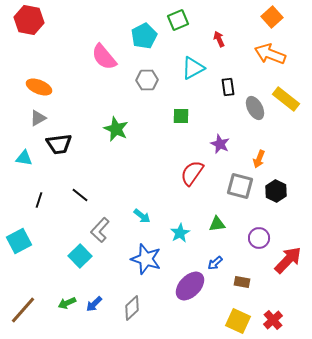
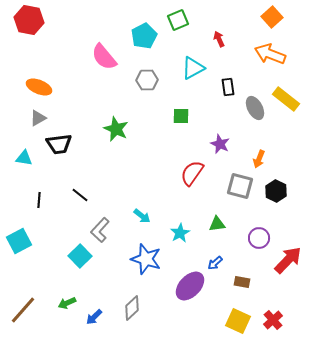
black line at (39, 200): rotated 14 degrees counterclockwise
blue arrow at (94, 304): moved 13 px down
